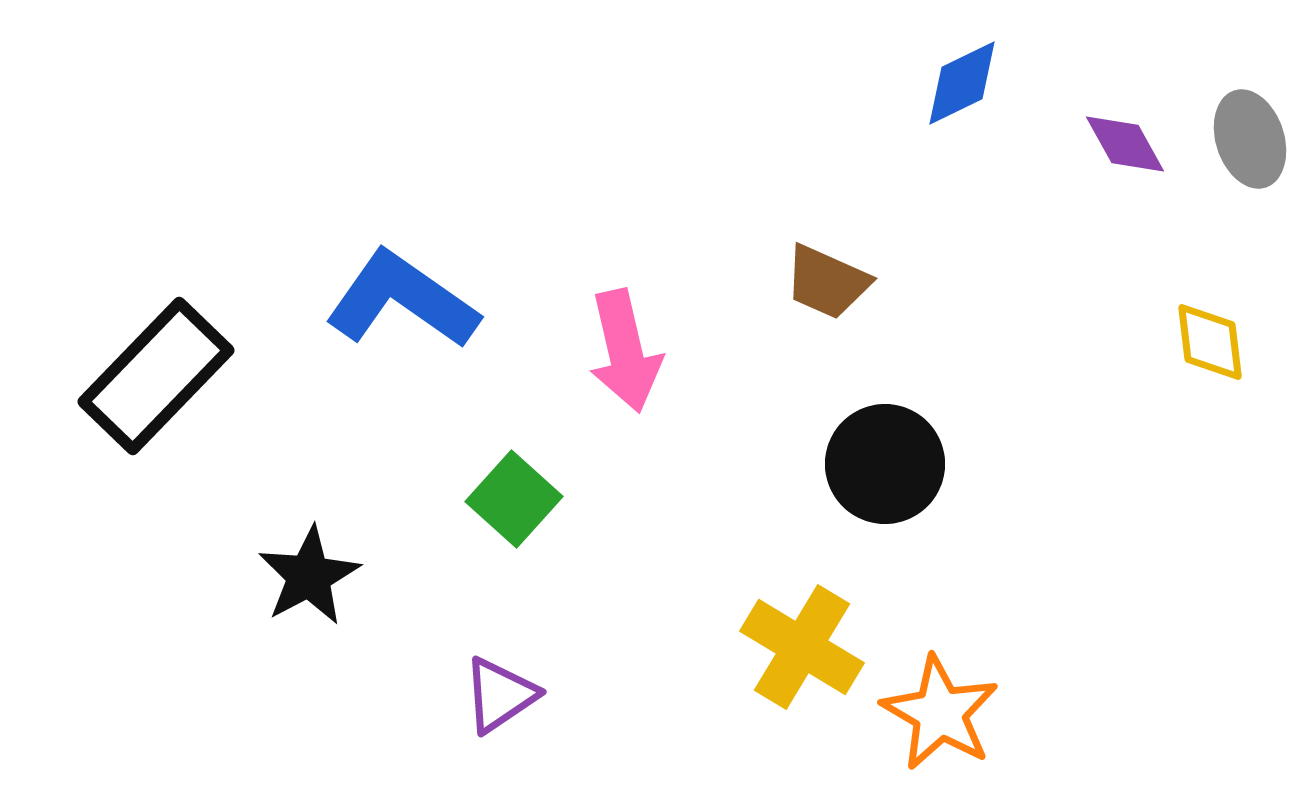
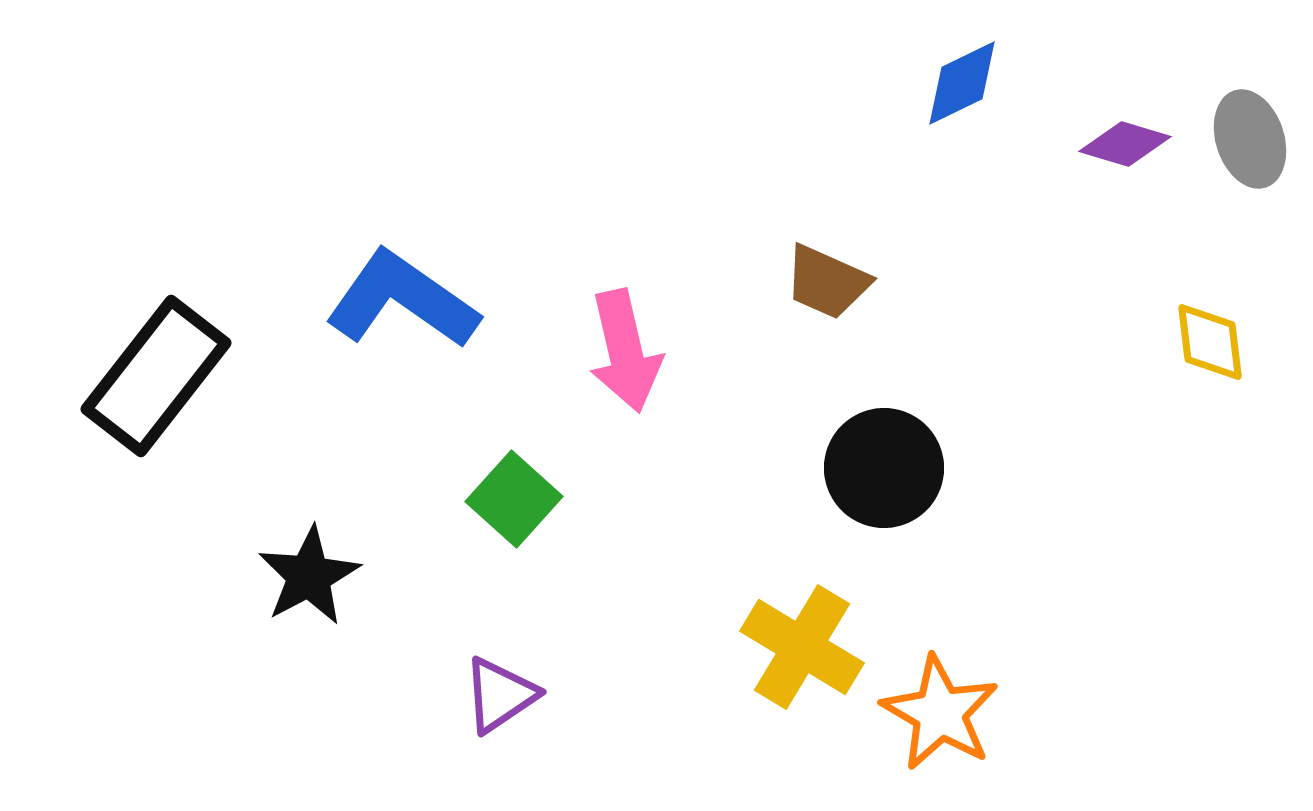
purple diamond: rotated 44 degrees counterclockwise
black rectangle: rotated 6 degrees counterclockwise
black circle: moved 1 px left, 4 px down
